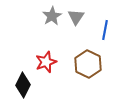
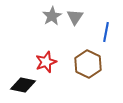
gray triangle: moved 1 px left
blue line: moved 1 px right, 2 px down
black diamond: rotated 75 degrees clockwise
